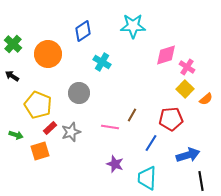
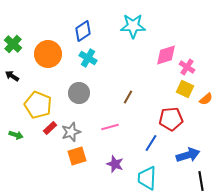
cyan cross: moved 14 px left, 4 px up
yellow square: rotated 18 degrees counterclockwise
brown line: moved 4 px left, 18 px up
pink line: rotated 24 degrees counterclockwise
orange square: moved 37 px right, 5 px down
